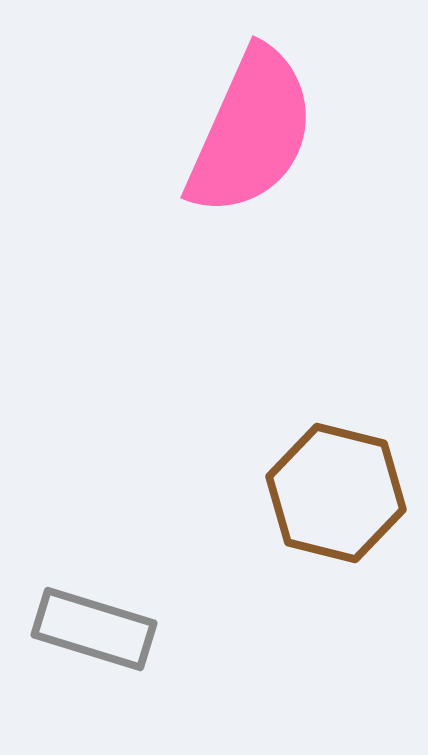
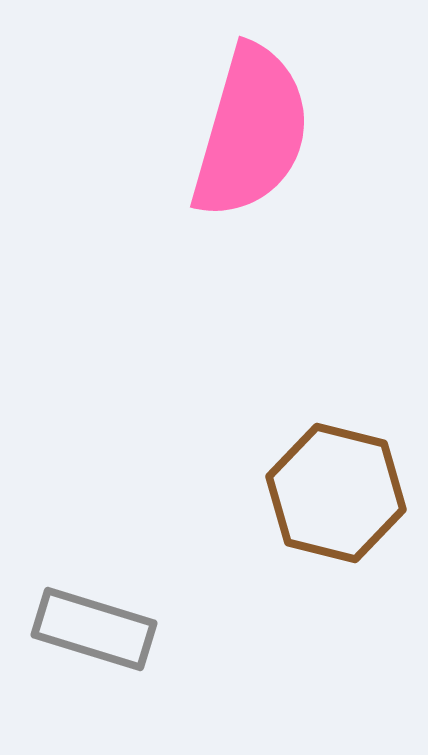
pink semicircle: rotated 8 degrees counterclockwise
